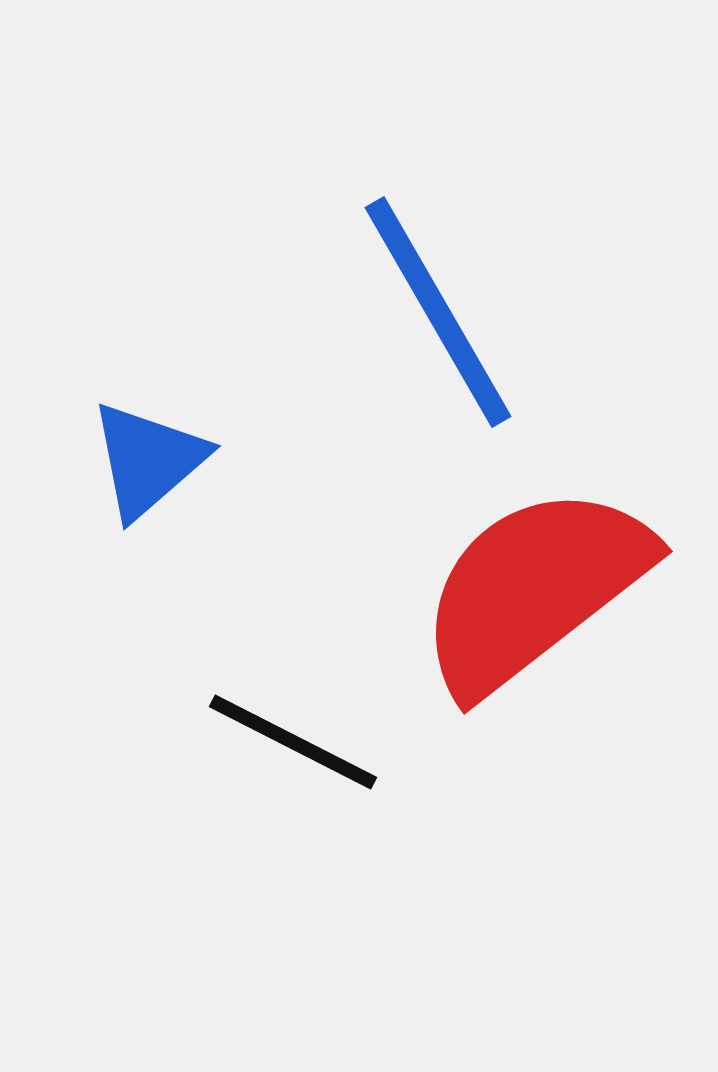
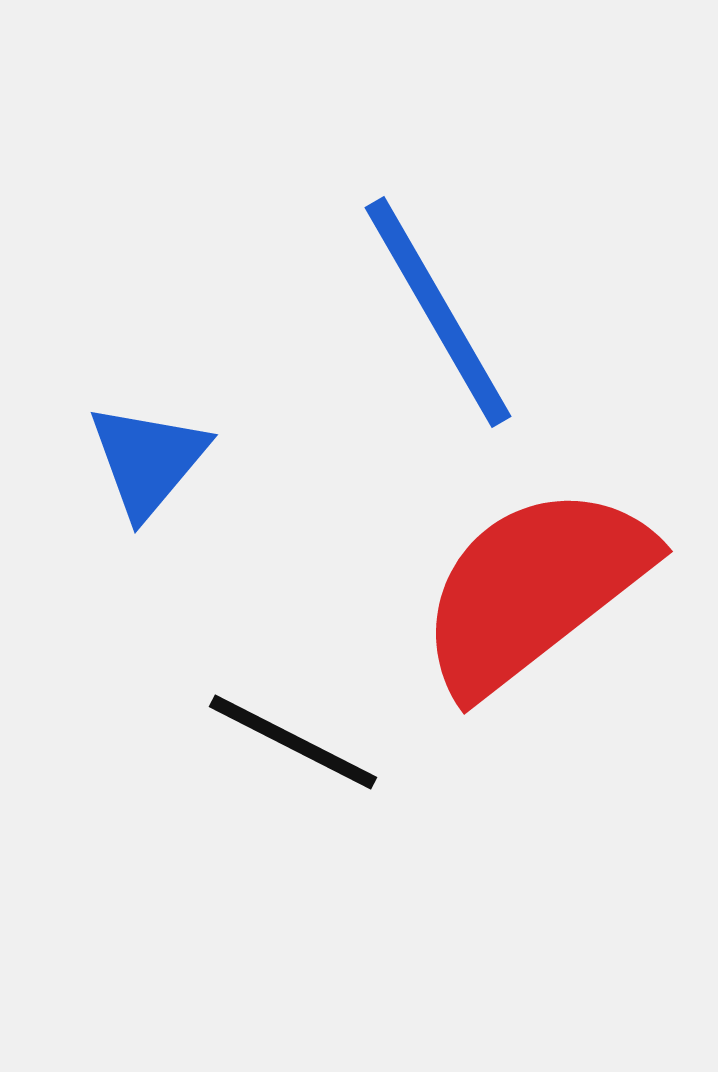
blue triangle: rotated 9 degrees counterclockwise
